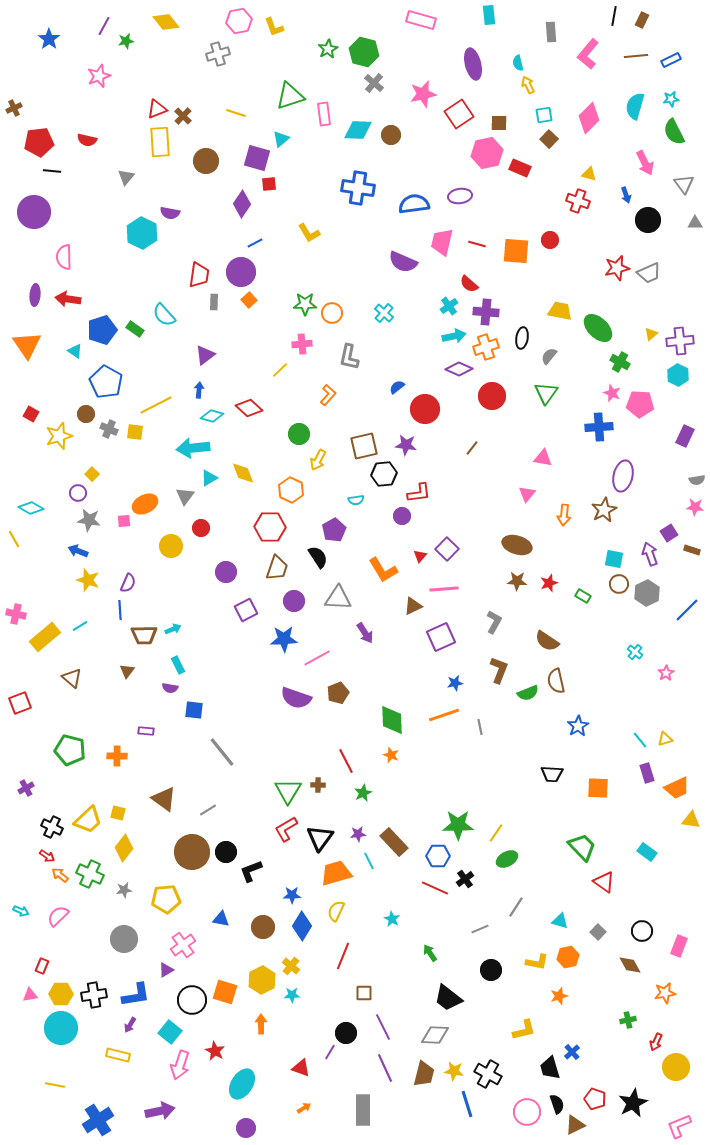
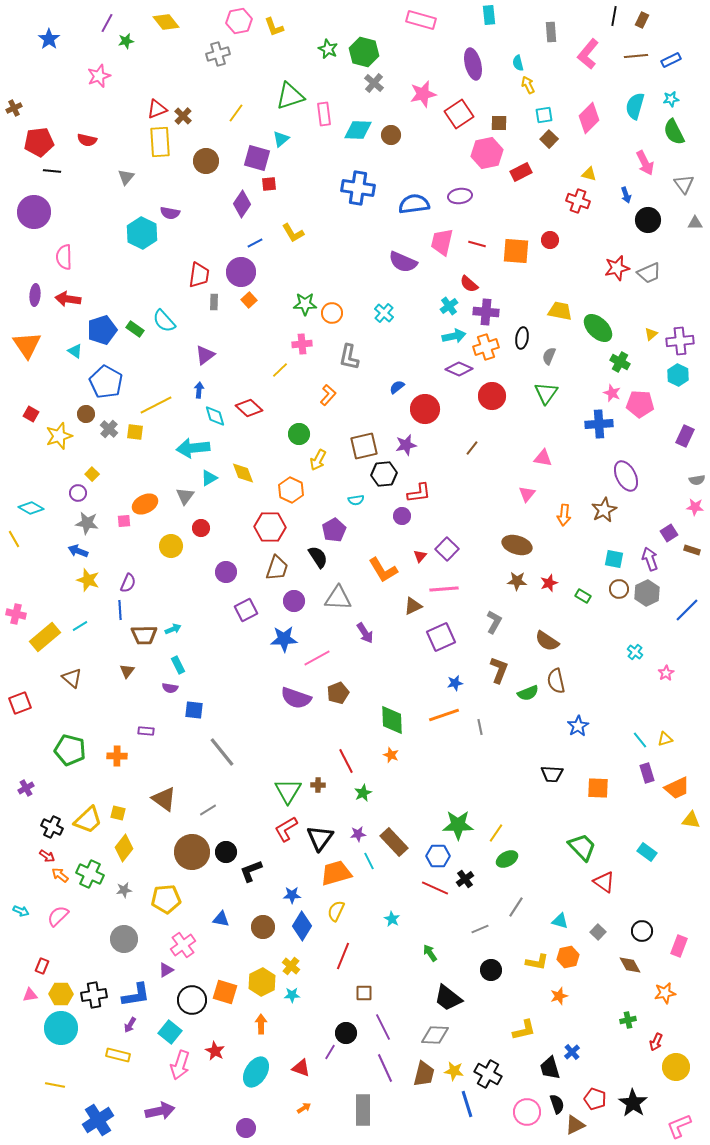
purple line at (104, 26): moved 3 px right, 3 px up
green star at (328, 49): rotated 18 degrees counterclockwise
yellow line at (236, 113): rotated 72 degrees counterclockwise
red rectangle at (520, 168): moved 1 px right, 4 px down; rotated 50 degrees counterclockwise
yellow L-shape at (309, 233): moved 16 px left
cyan semicircle at (164, 315): moved 6 px down
gray semicircle at (549, 356): rotated 18 degrees counterclockwise
cyan diamond at (212, 416): moved 3 px right; rotated 60 degrees clockwise
blue cross at (599, 427): moved 3 px up
gray cross at (109, 429): rotated 18 degrees clockwise
purple star at (406, 445): rotated 20 degrees counterclockwise
purple ellipse at (623, 476): moved 3 px right; rotated 40 degrees counterclockwise
gray star at (89, 520): moved 2 px left, 3 px down
purple arrow at (650, 554): moved 5 px down
brown circle at (619, 584): moved 5 px down
yellow hexagon at (262, 980): moved 2 px down
cyan ellipse at (242, 1084): moved 14 px right, 12 px up
black star at (633, 1103): rotated 12 degrees counterclockwise
